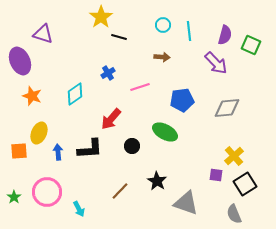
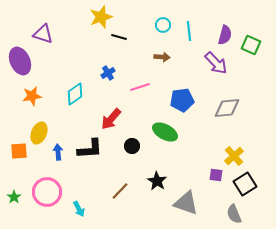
yellow star: rotated 15 degrees clockwise
orange star: rotated 30 degrees counterclockwise
